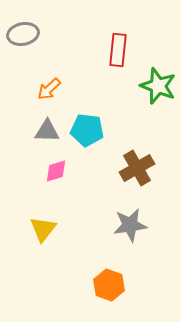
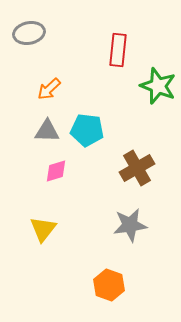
gray ellipse: moved 6 px right, 1 px up
